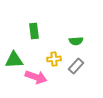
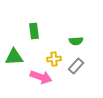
green triangle: moved 3 px up
pink arrow: moved 5 px right
